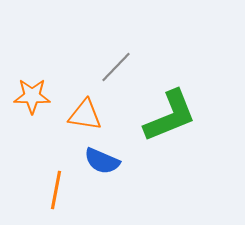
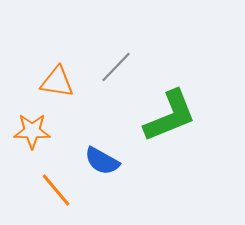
orange star: moved 35 px down
orange triangle: moved 28 px left, 33 px up
blue semicircle: rotated 6 degrees clockwise
orange line: rotated 51 degrees counterclockwise
